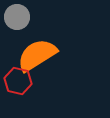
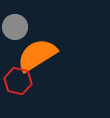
gray circle: moved 2 px left, 10 px down
